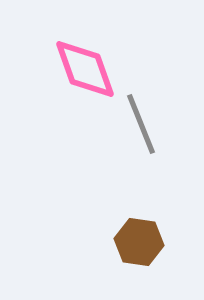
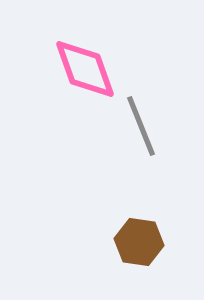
gray line: moved 2 px down
